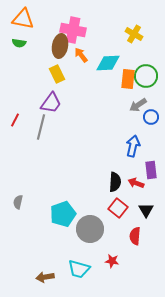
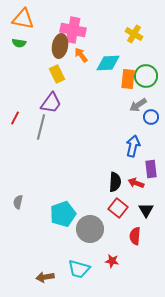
red line: moved 2 px up
purple rectangle: moved 1 px up
